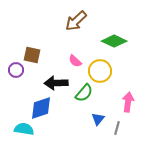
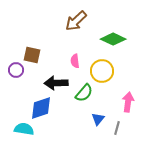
green diamond: moved 1 px left, 2 px up
pink semicircle: rotated 40 degrees clockwise
yellow circle: moved 2 px right
